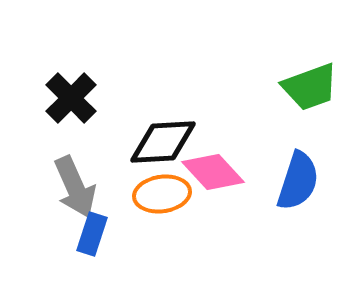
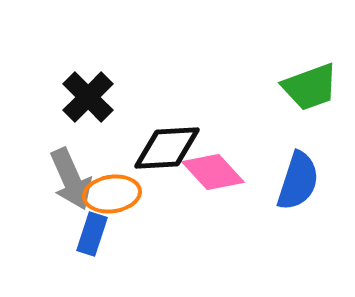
black cross: moved 17 px right, 1 px up
black diamond: moved 4 px right, 6 px down
gray arrow: moved 4 px left, 8 px up
orange ellipse: moved 50 px left
